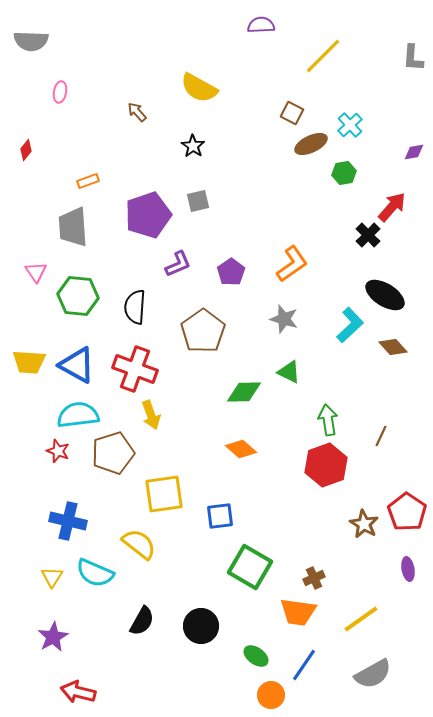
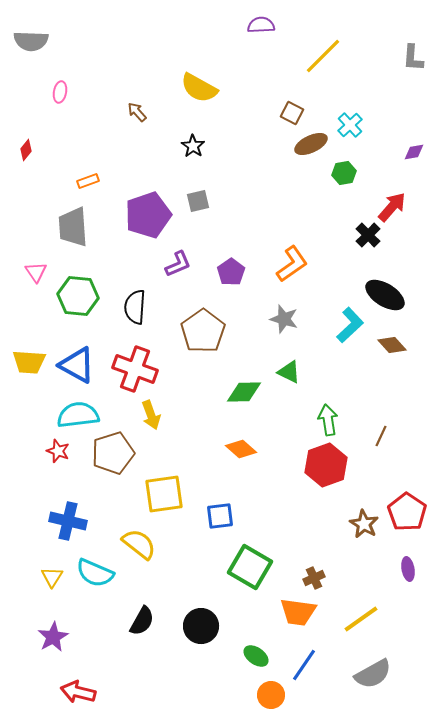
brown diamond at (393, 347): moved 1 px left, 2 px up
